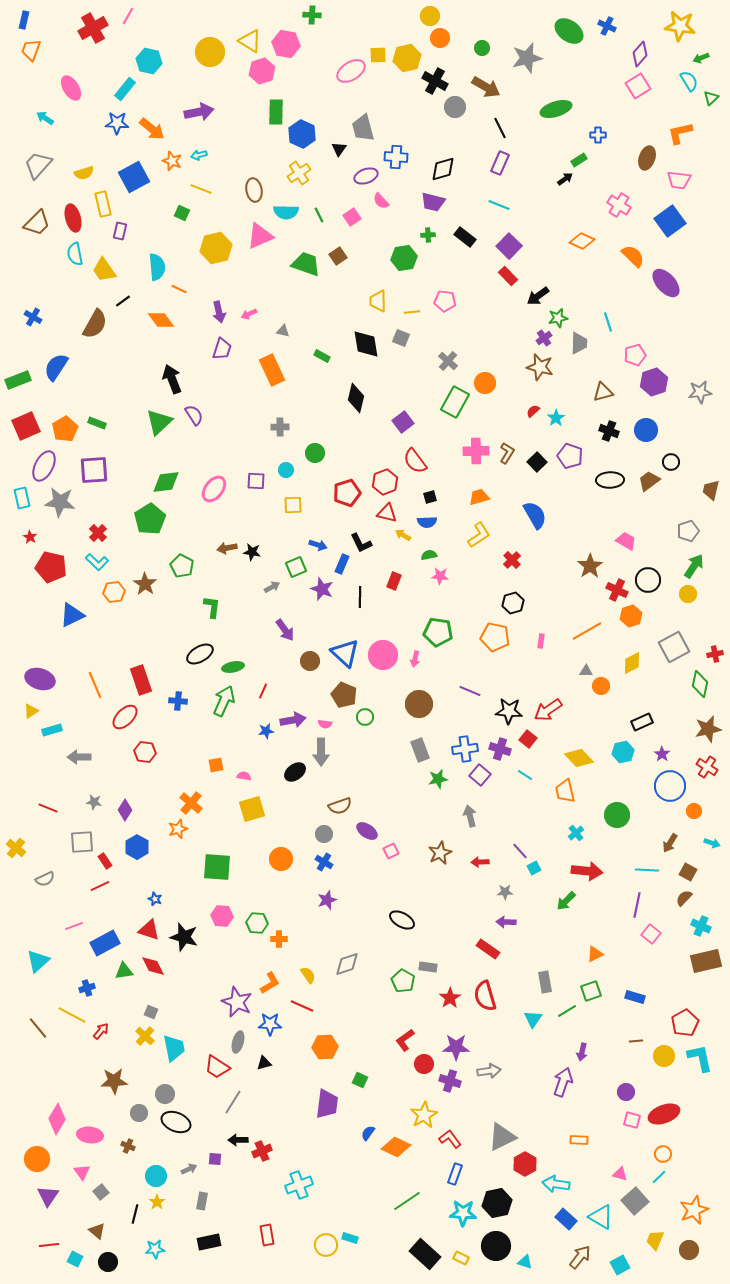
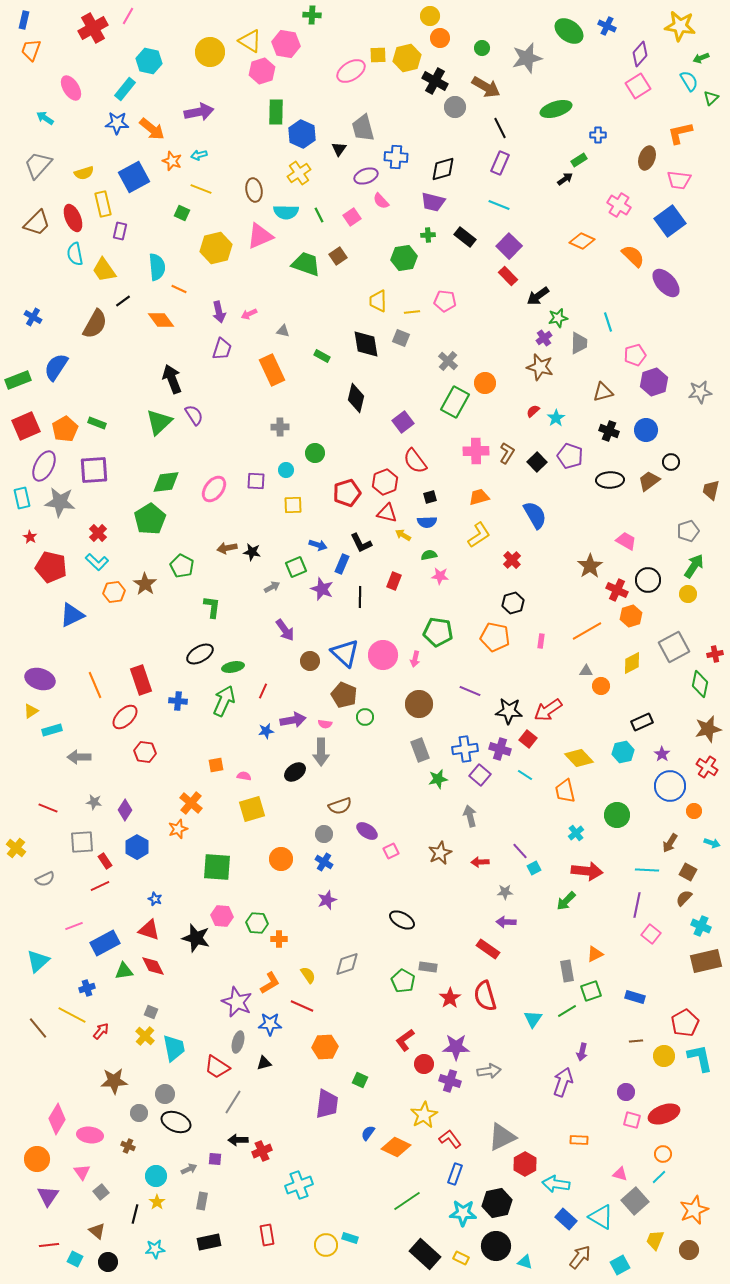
red ellipse at (73, 218): rotated 8 degrees counterclockwise
black star at (184, 937): moved 12 px right, 1 px down
gray rectangle at (545, 982): moved 22 px right, 11 px up
